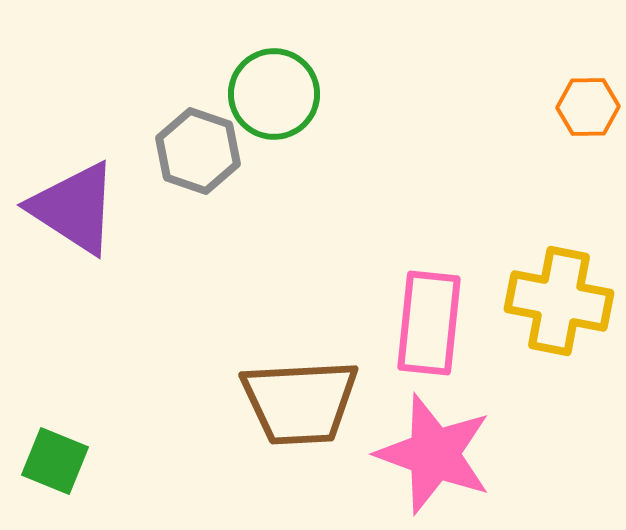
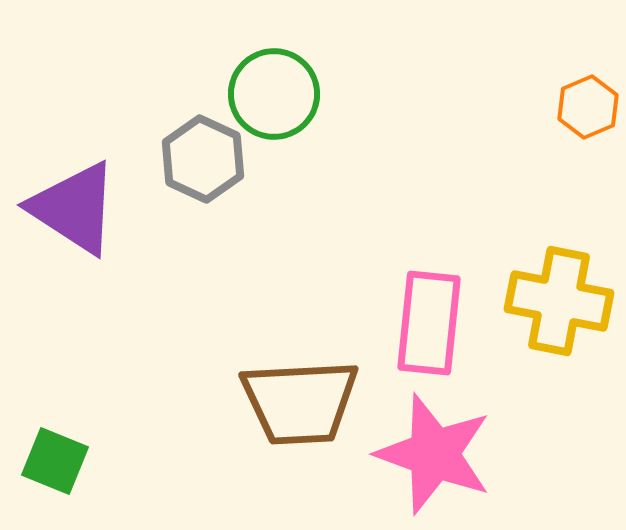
orange hexagon: rotated 22 degrees counterclockwise
gray hexagon: moved 5 px right, 8 px down; rotated 6 degrees clockwise
